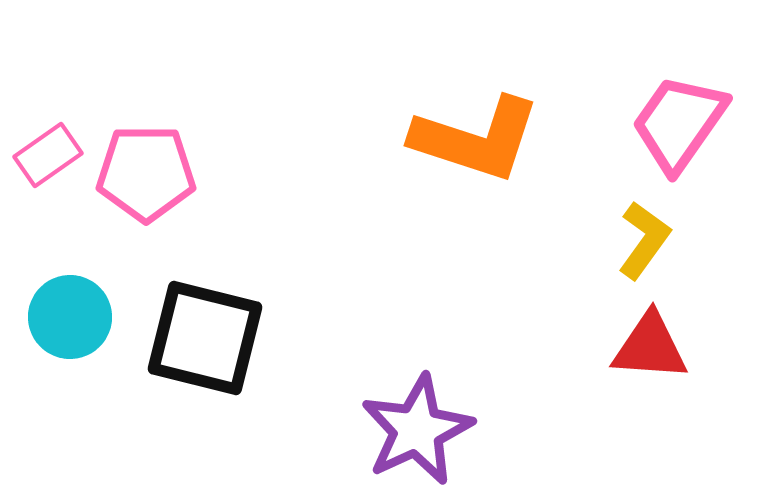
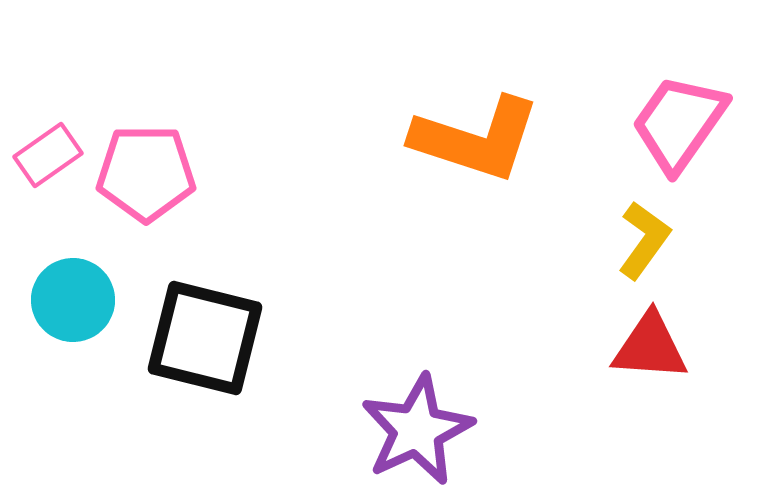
cyan circle: moved 3 px right, 17 px up
